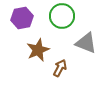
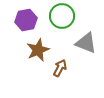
purple hexagon: moved 4 px right, 2 px down
